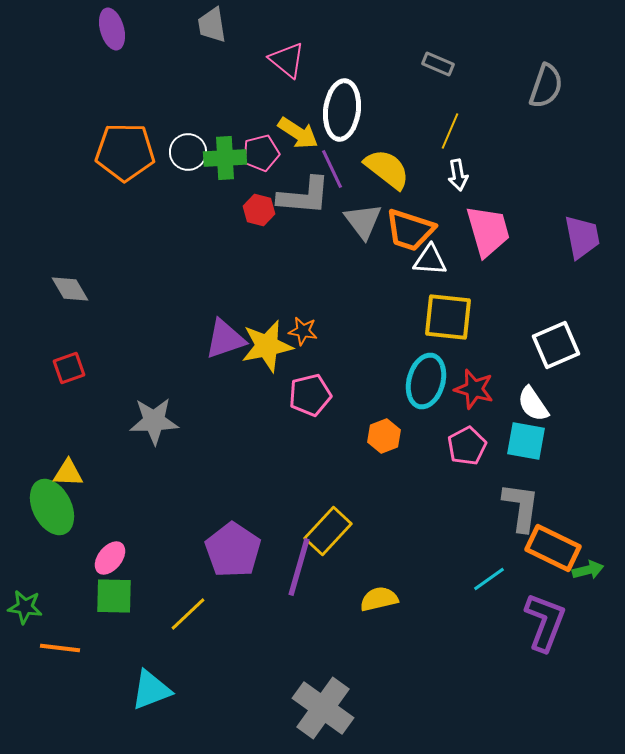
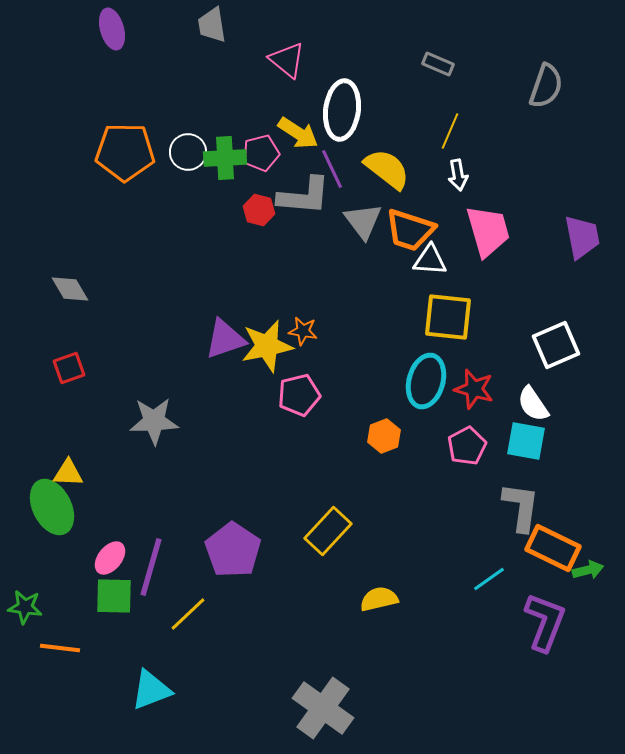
pink pentagon at (310, 395): moved 11 px left
purple line at (299, 567): moved 148 px left
